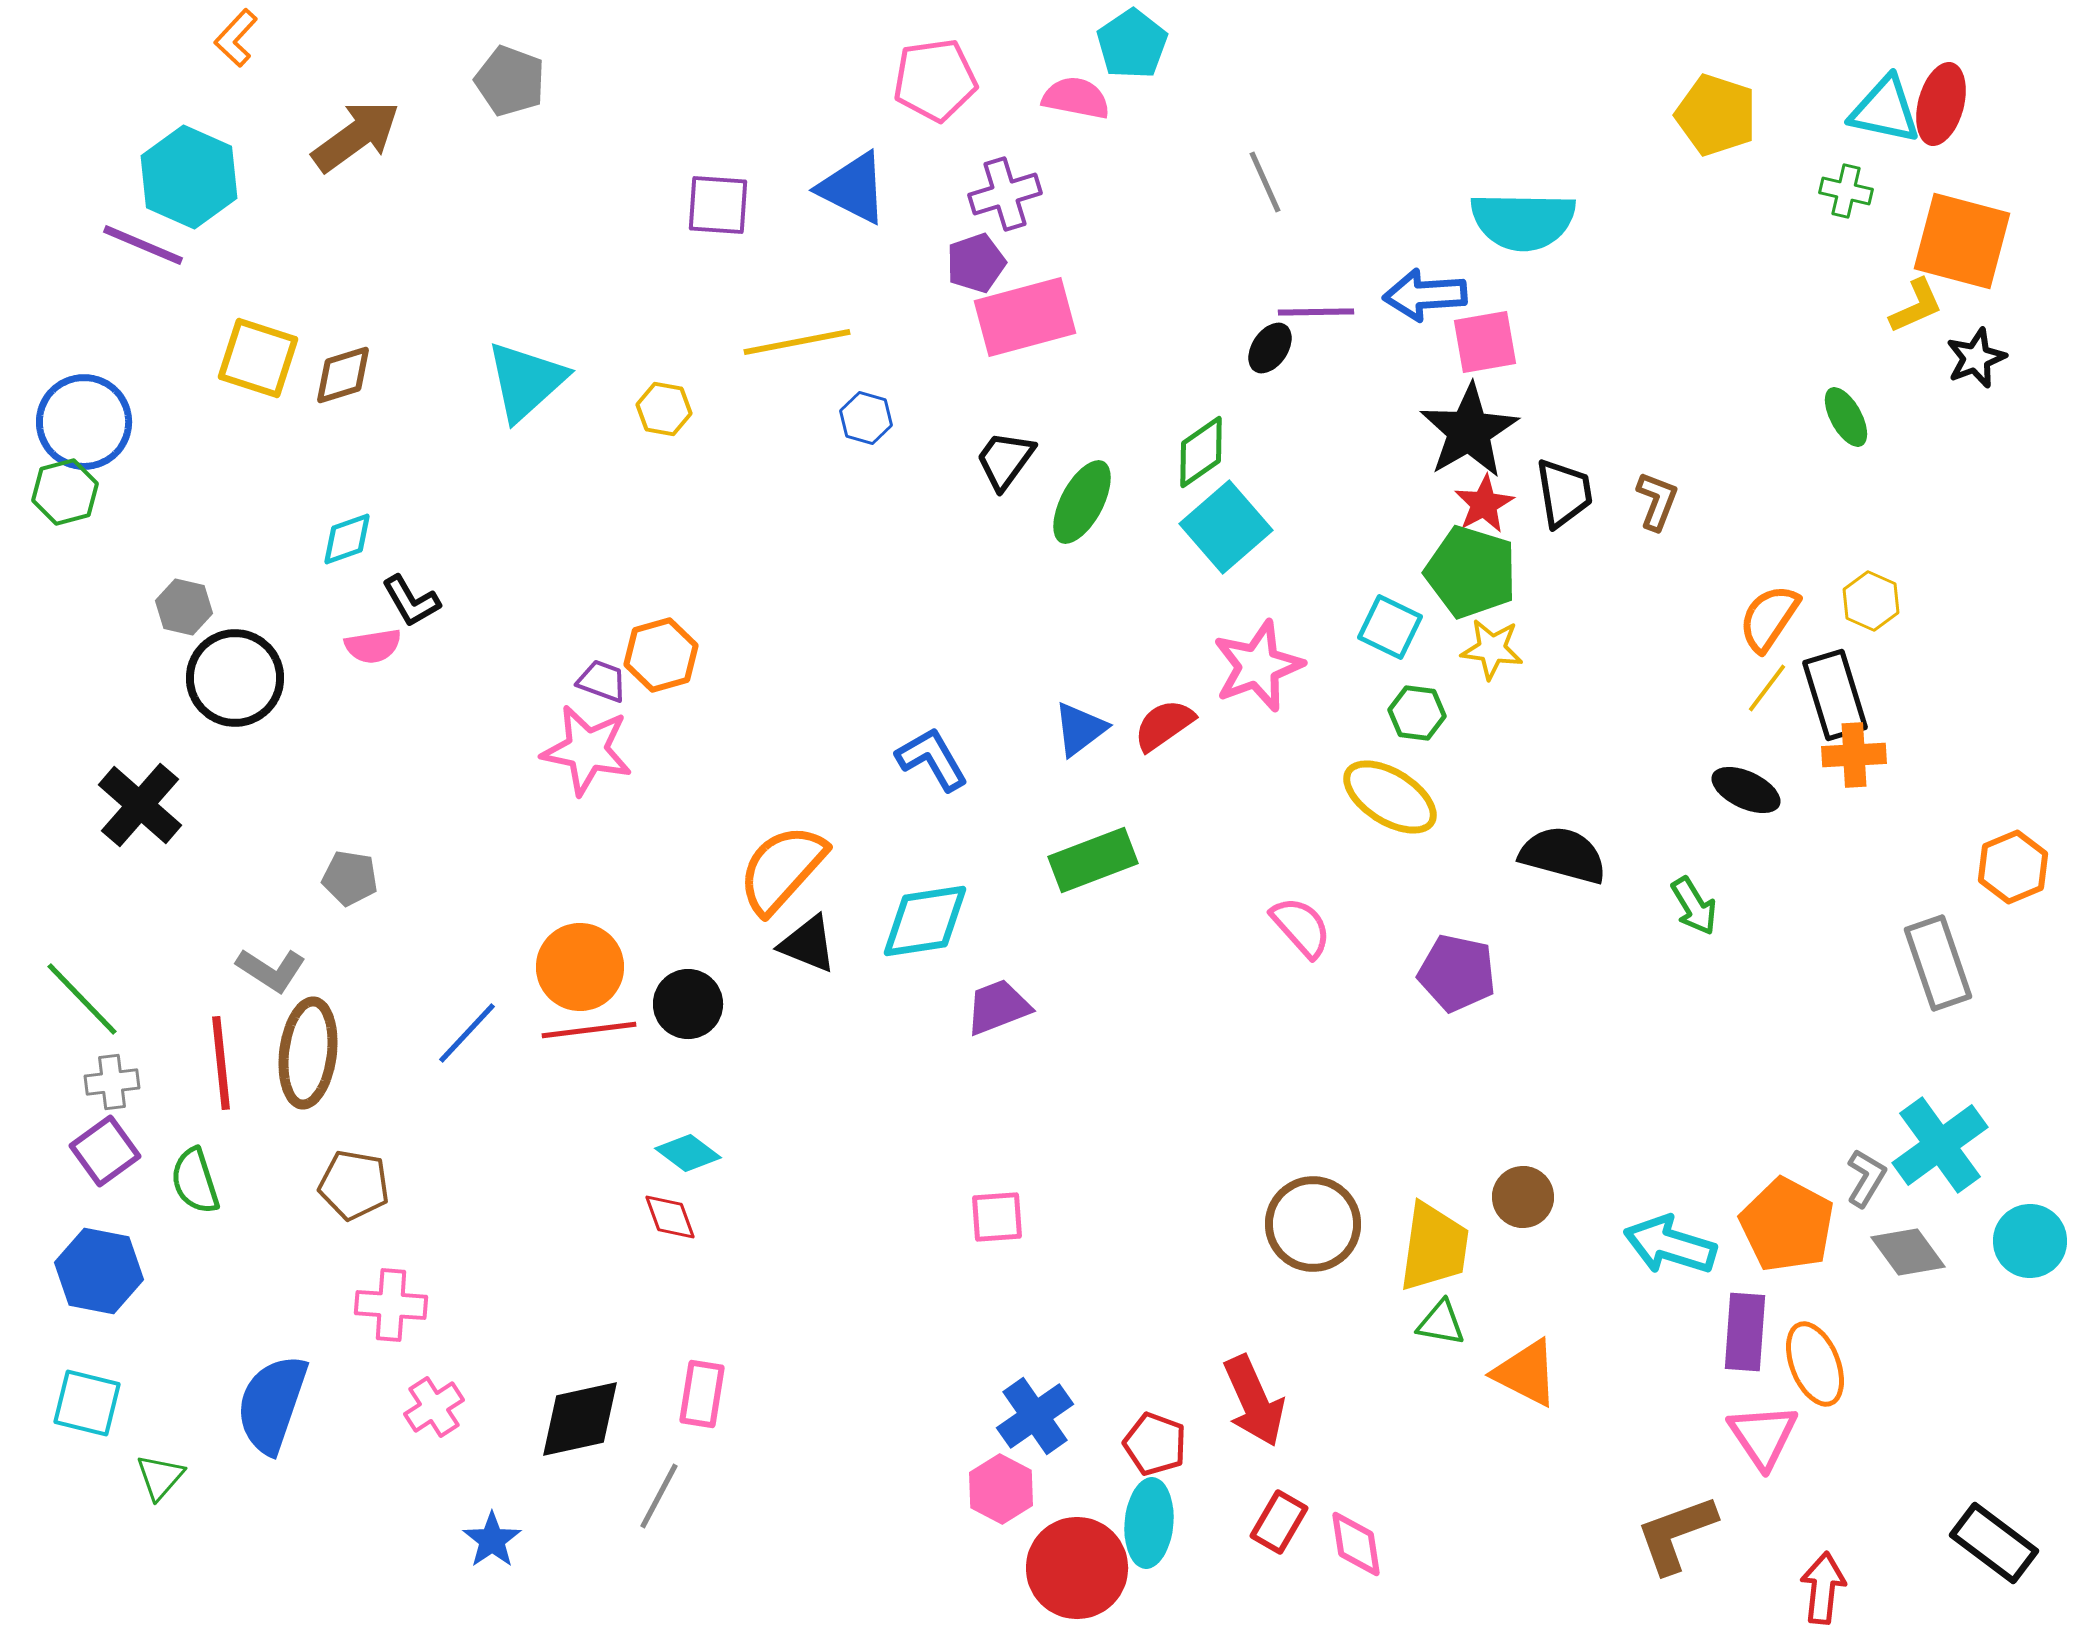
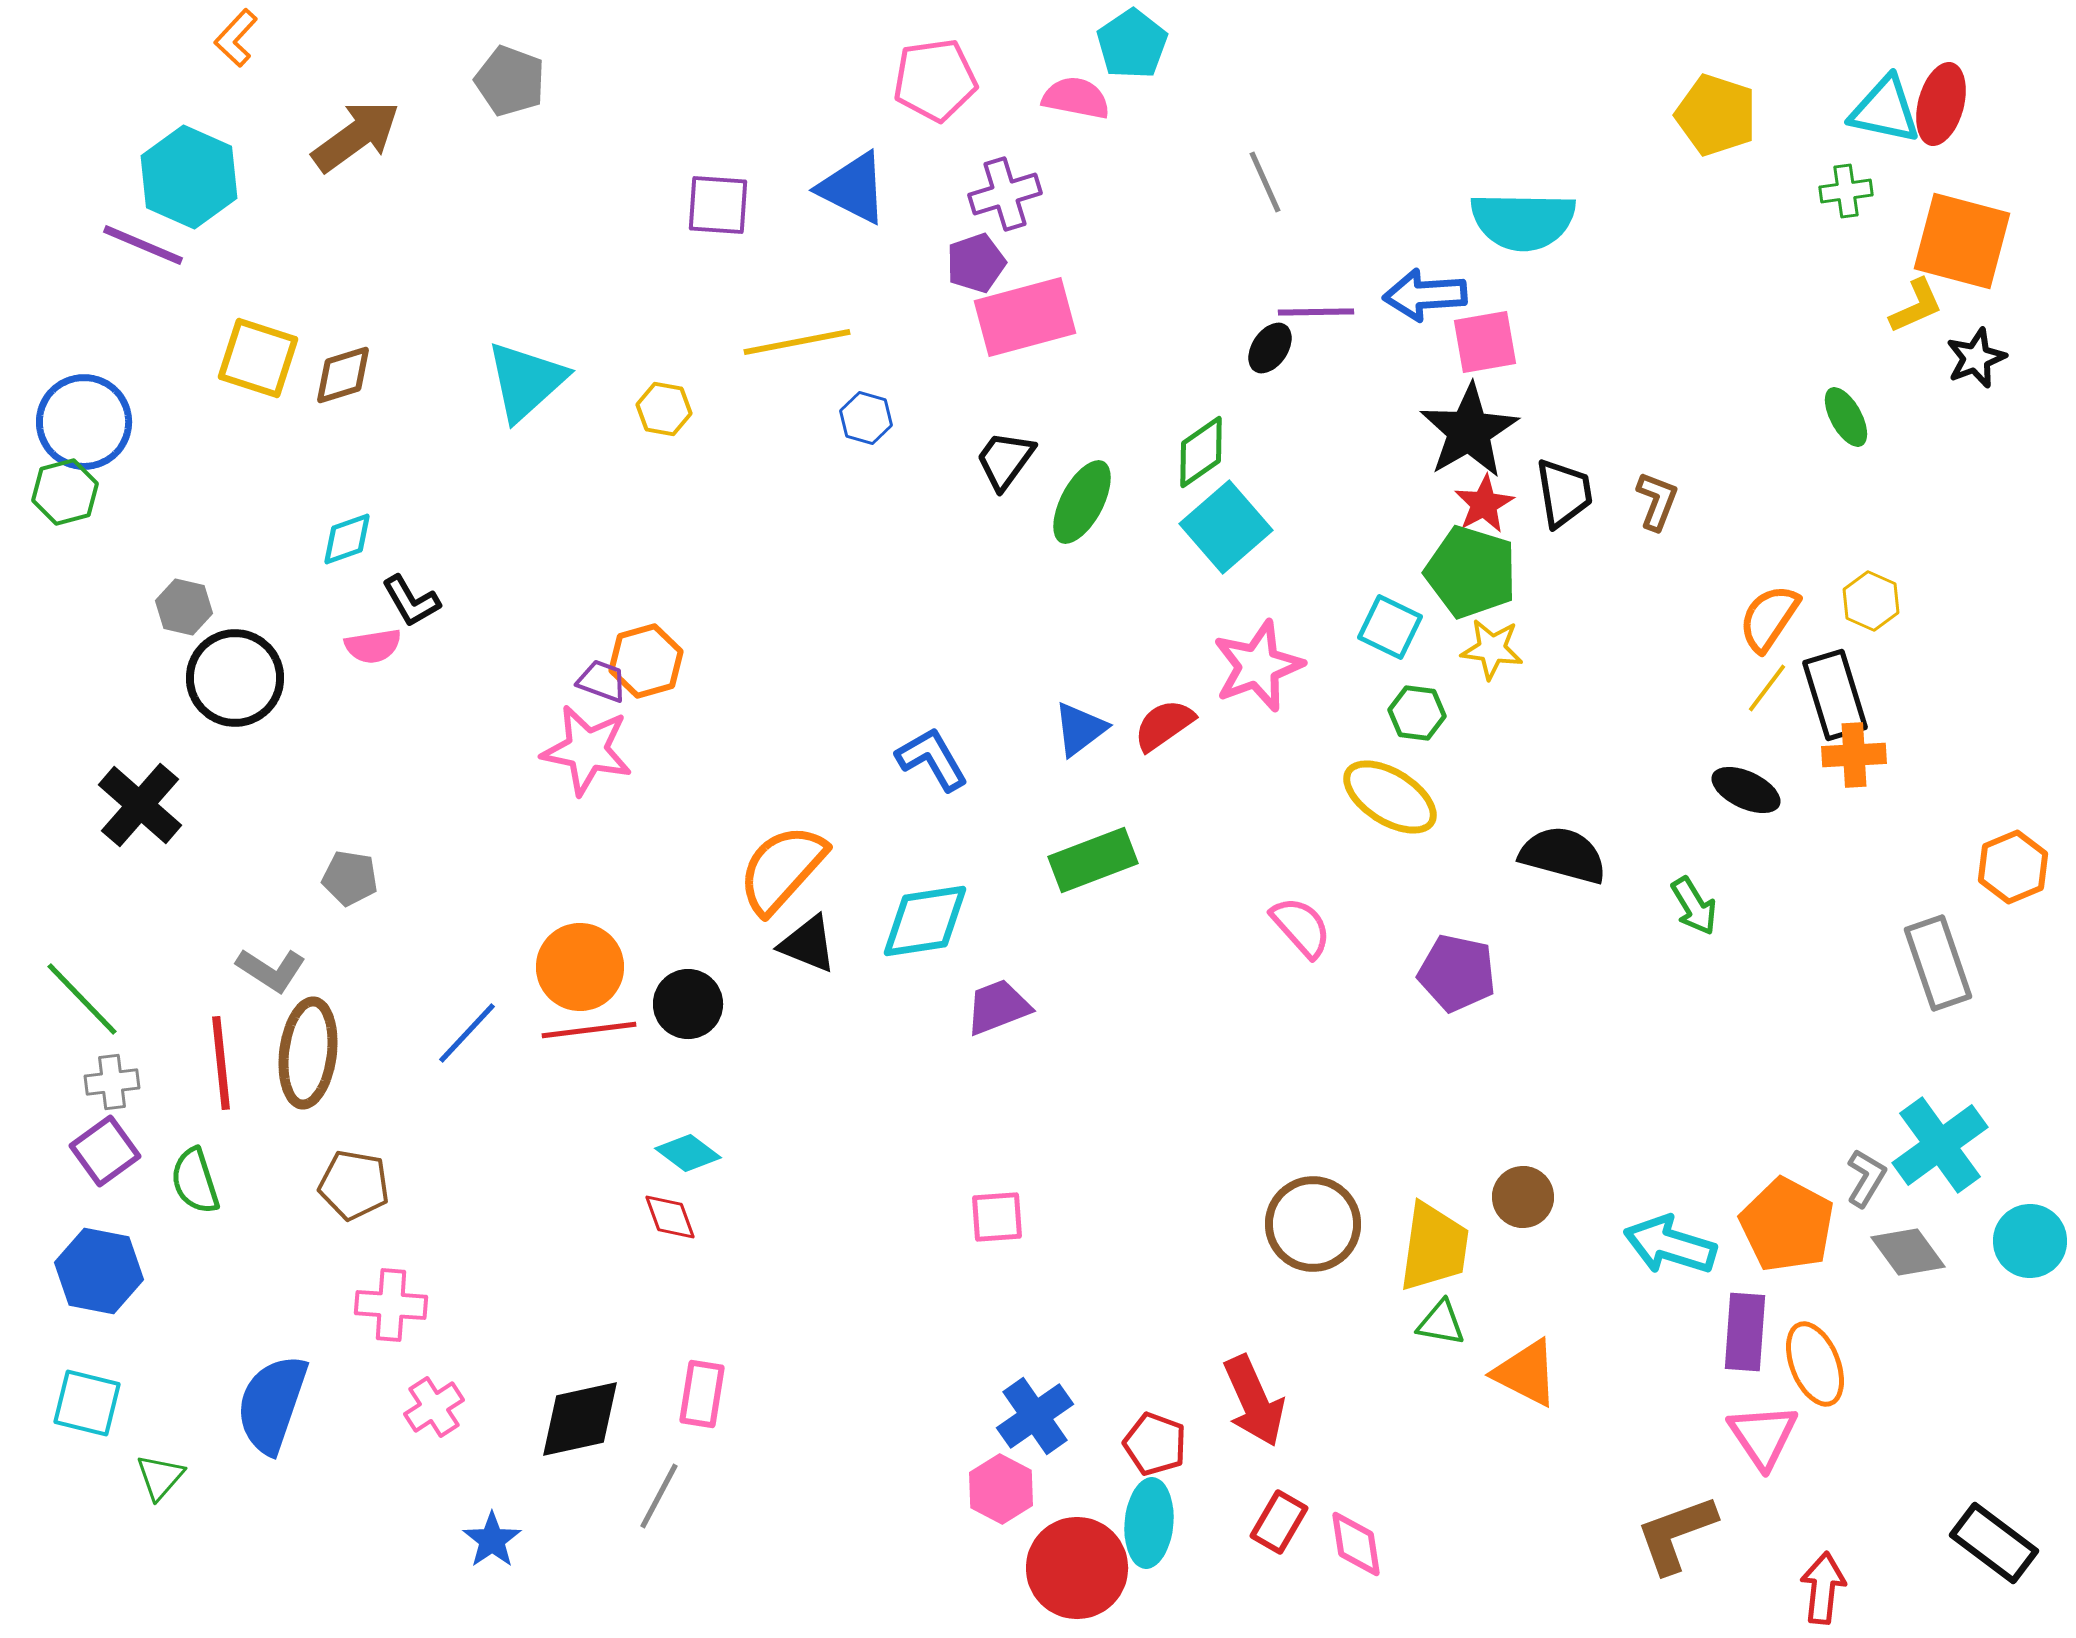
green cross at (1846, 191): rotated 21 degrees counterclockwise
orange hexagon at (661, 655): moved 15 px left, 6 px down
